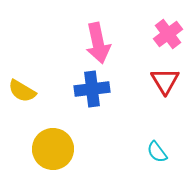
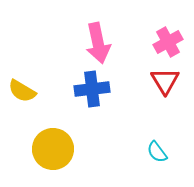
pink cross: moved 8 px down; rotated 8 degrees clockwise
